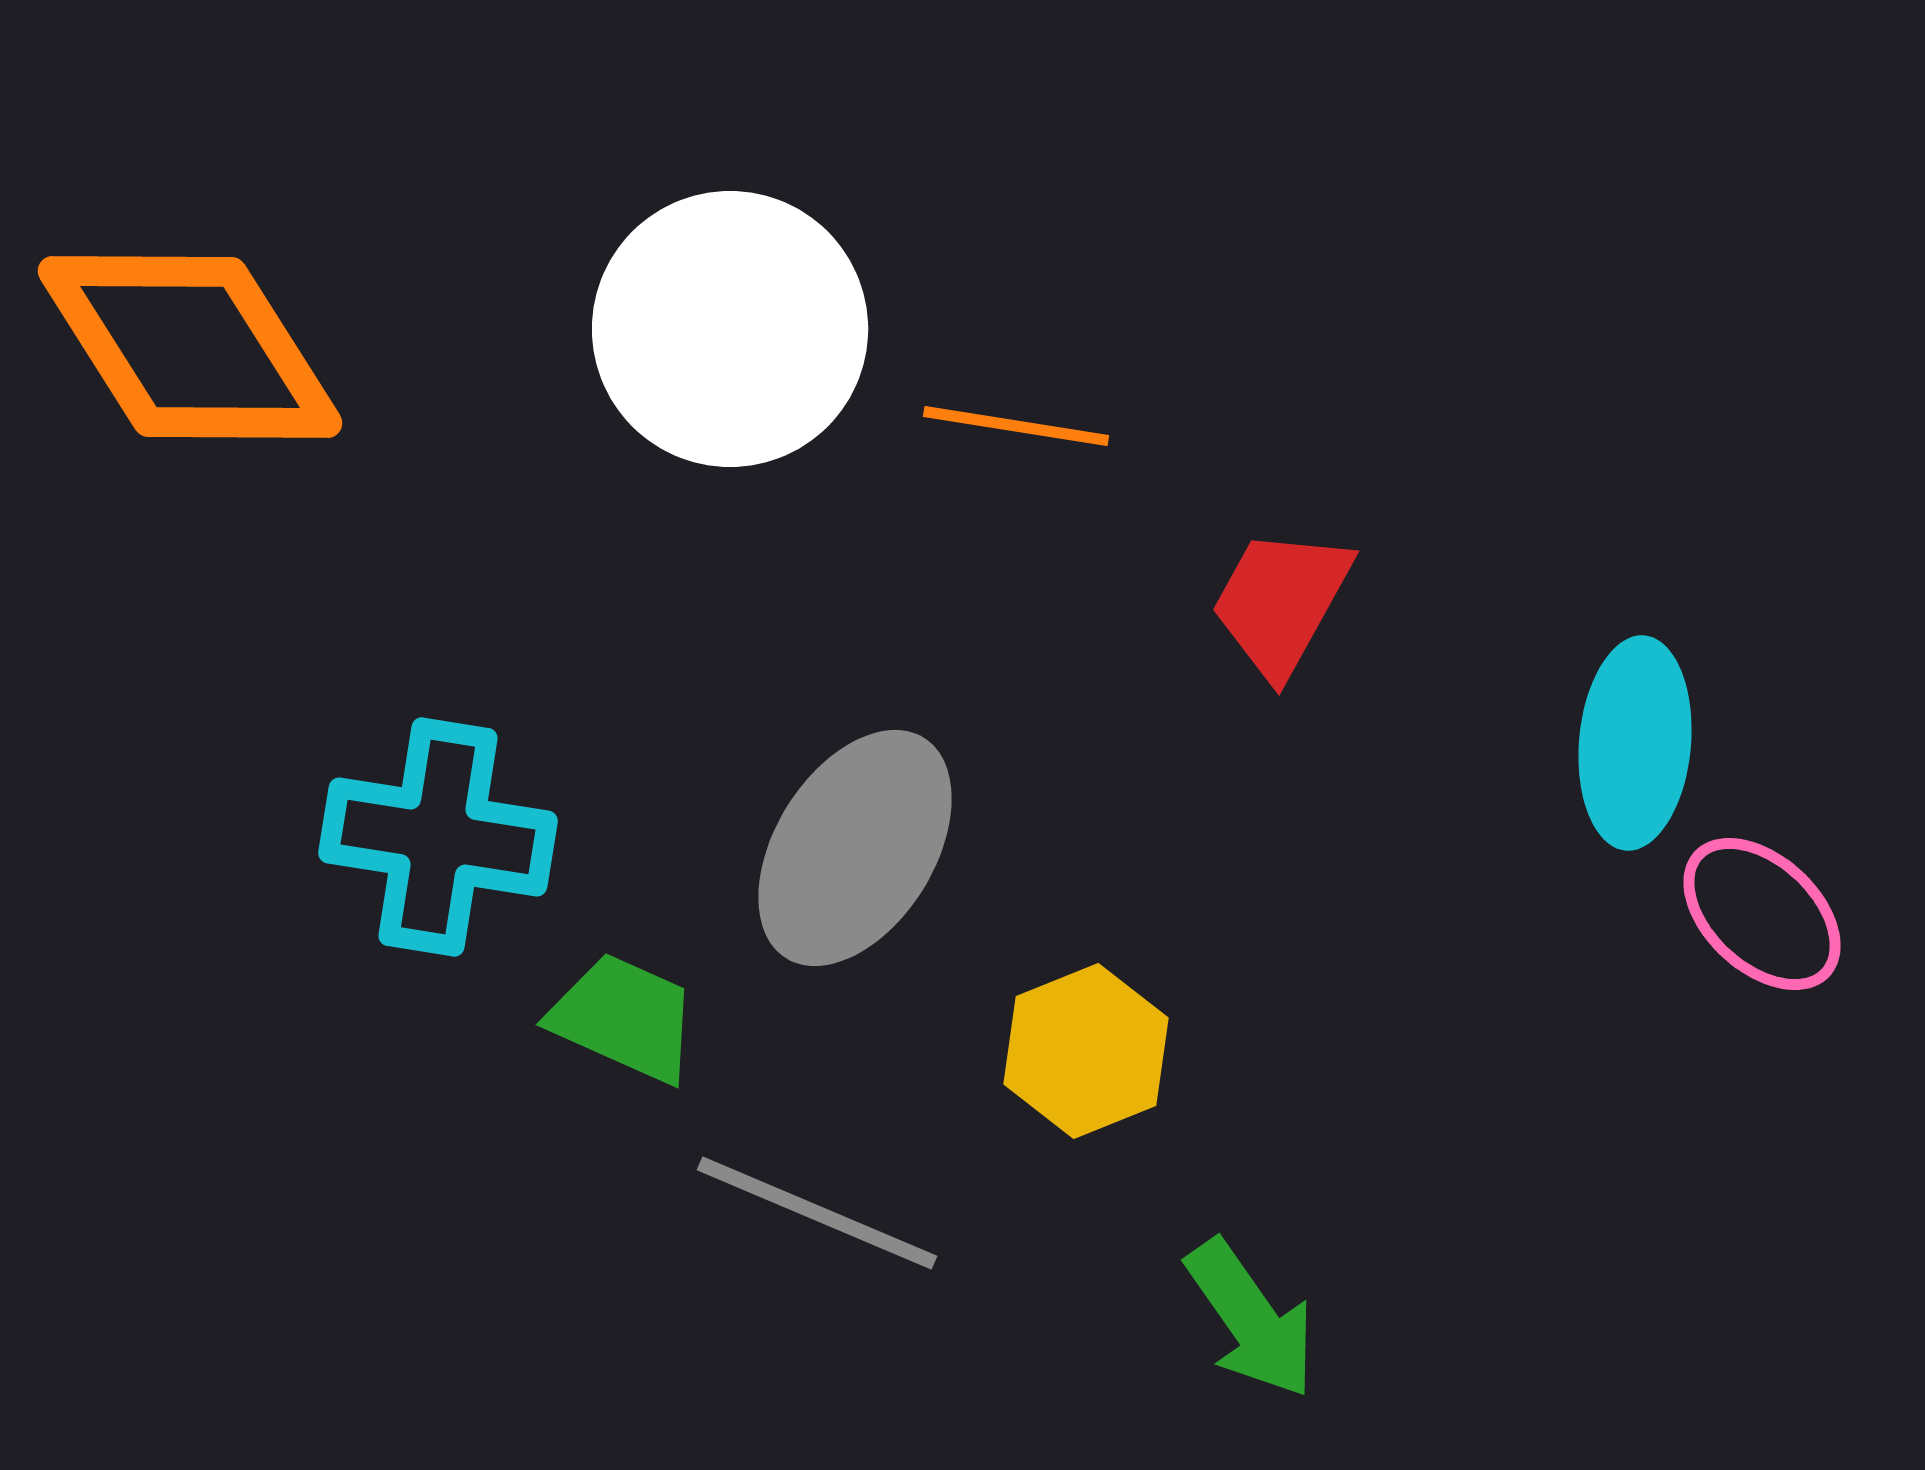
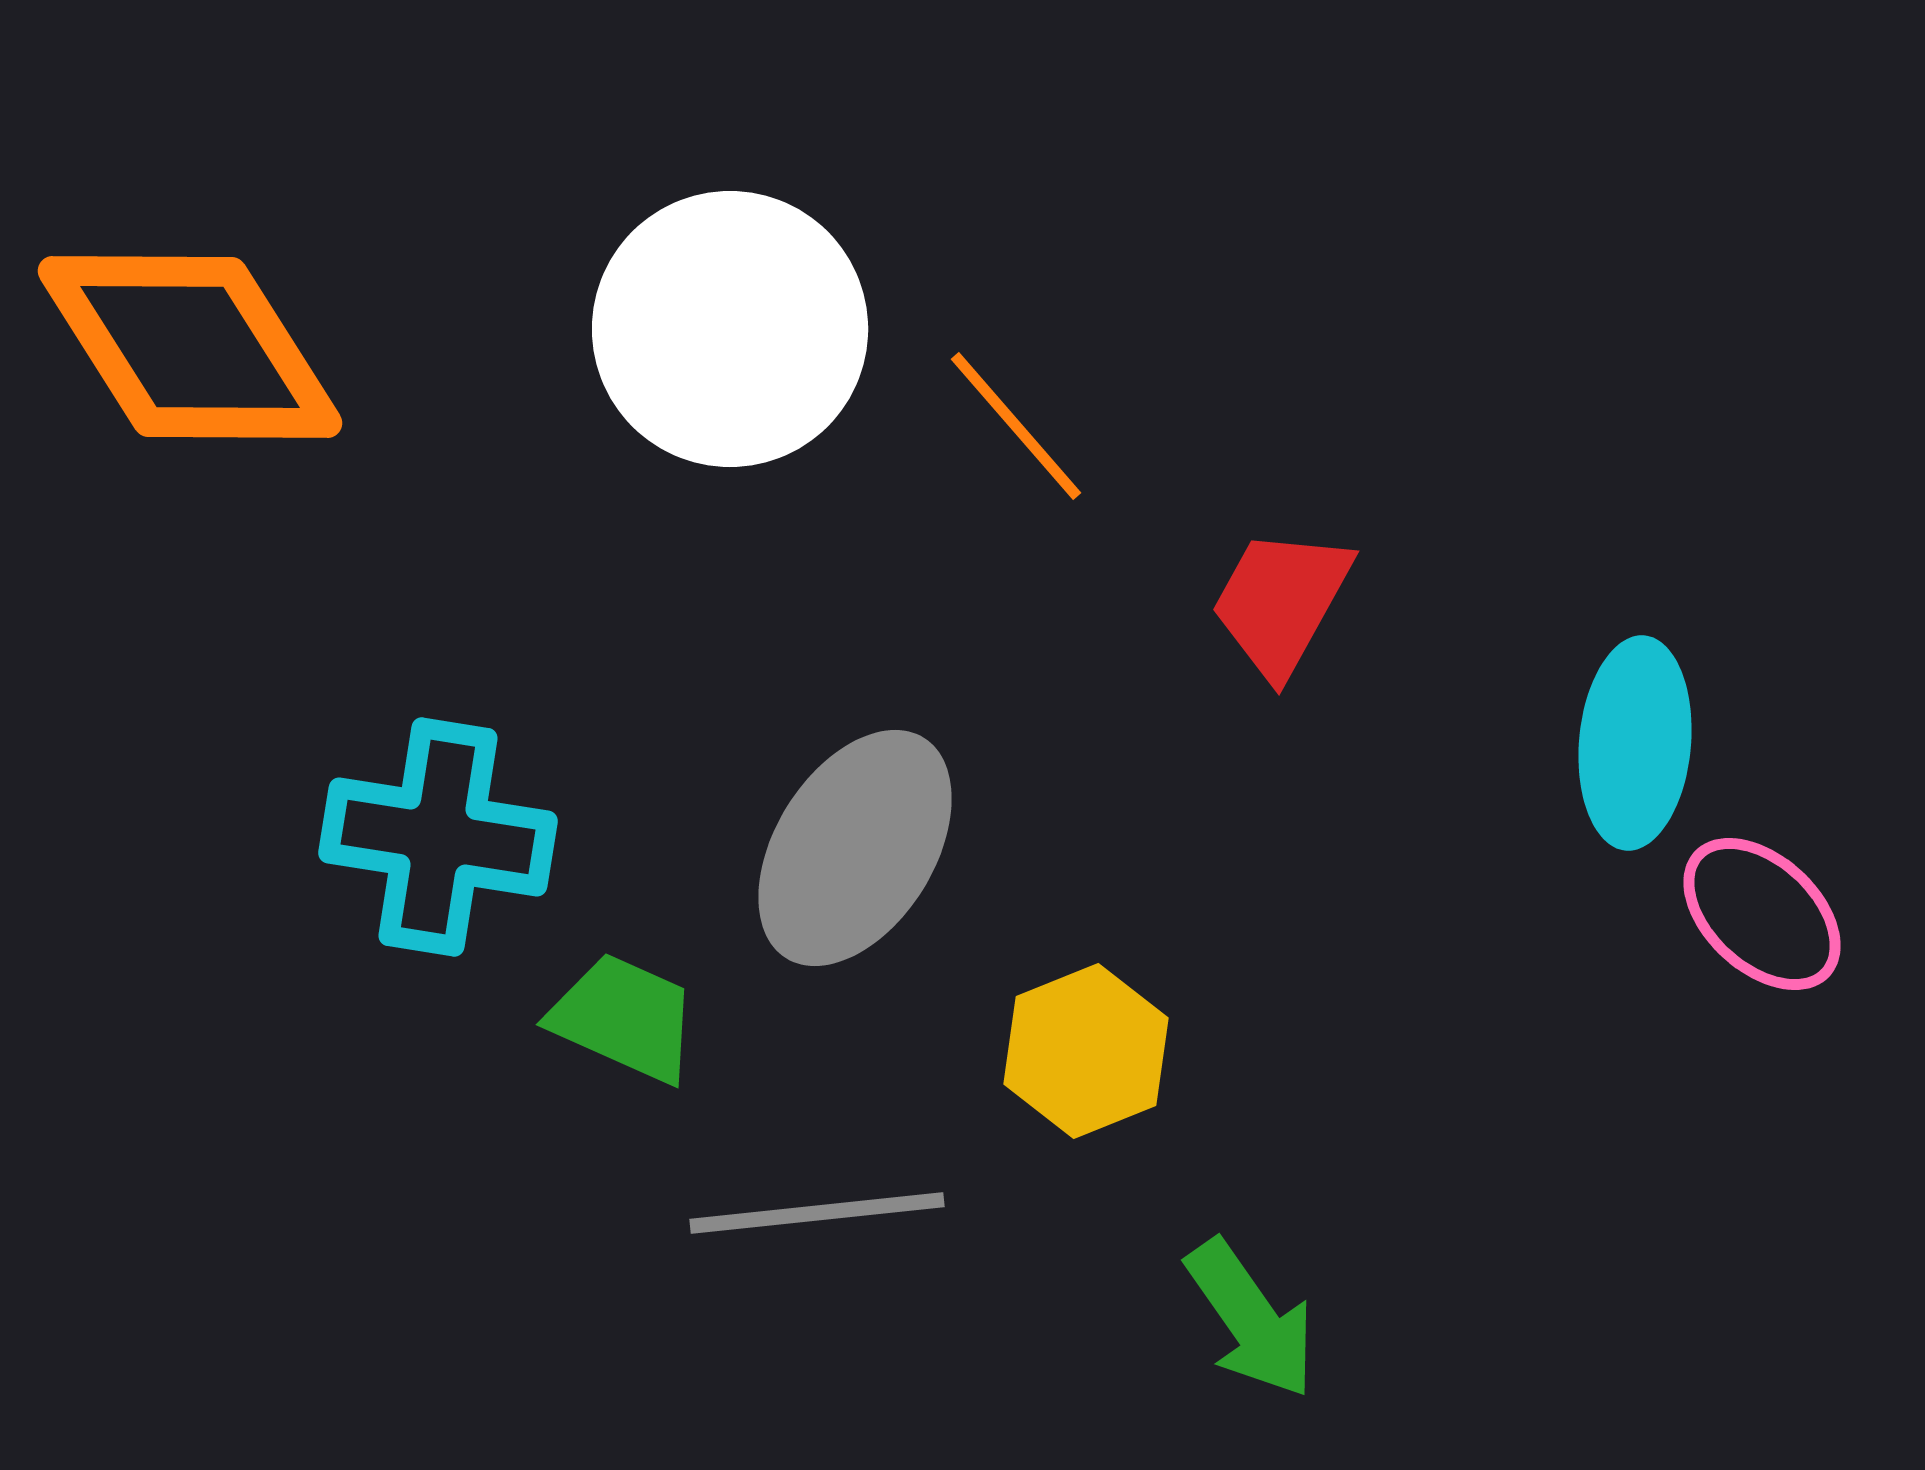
orange line: rotated 40 degrees clockwise
gray line: rotated 29 degrees counterclockwise
